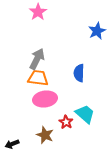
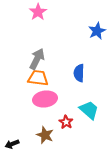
cyan trapezoid: moved 4 px right, 4 px up
